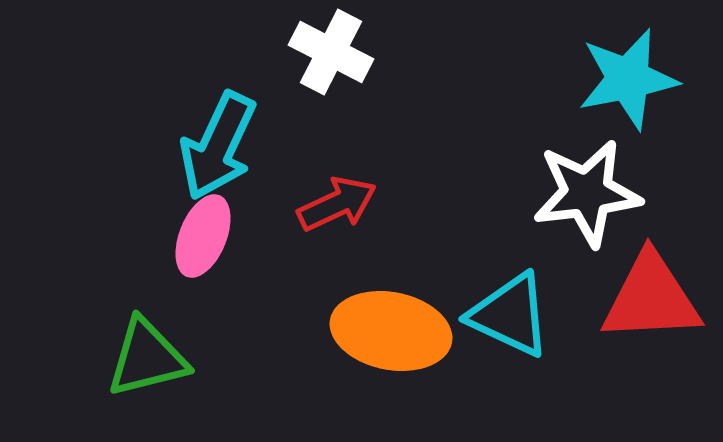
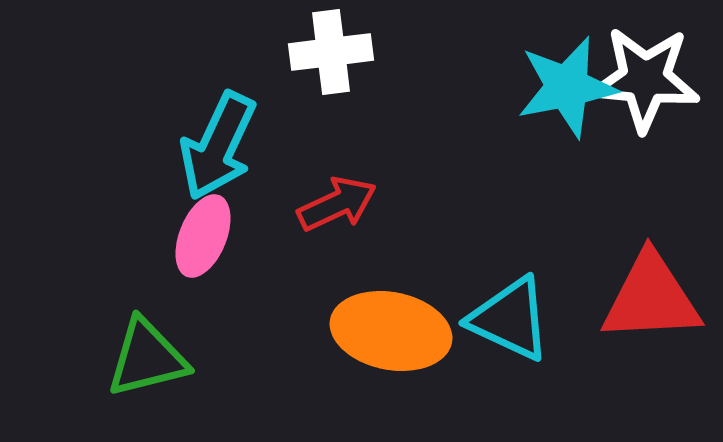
white cross: rotated 34 degrees counterclockwise
cyan star: moved 61 px left, 8 px down
white star: moved 58 px right, 114 px up; rotated 12 degrees clockwise
cyan triangle: moved 4 px down
